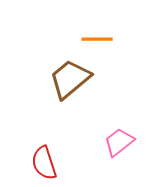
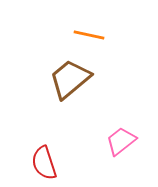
orange line: moved 8 px left, 4 px up; rotated 12 degrees clockwise
pink trapezoid: moved 2 px right, 1 px up
